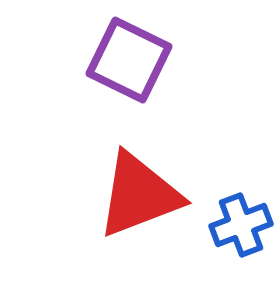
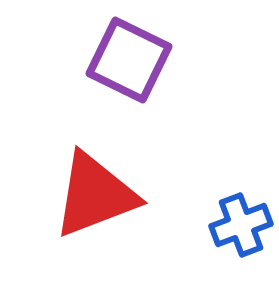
red triangle: moved 44 px left
